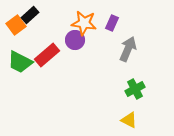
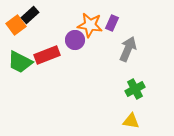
orange star: moved 6 px right, 2 px down
red rectangle: rotated 20 degrees clockwise
yellow triangle: moved 2 px right, 1 px down; rotated 18 degrees counterclockwise
